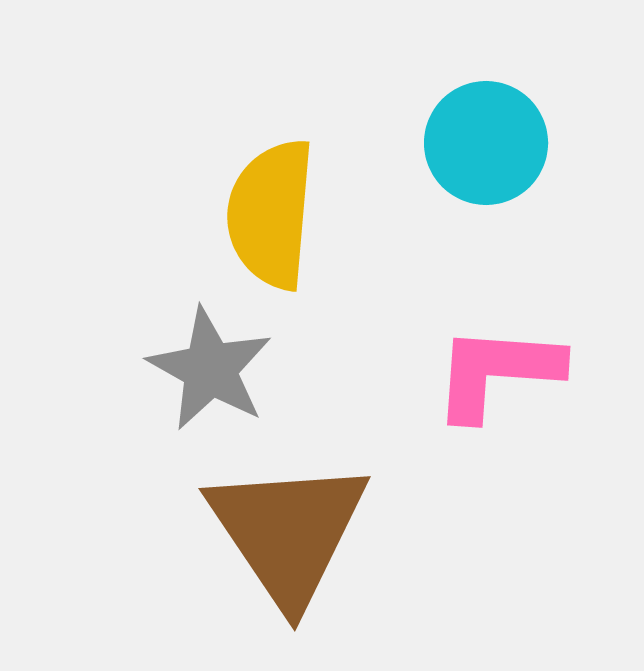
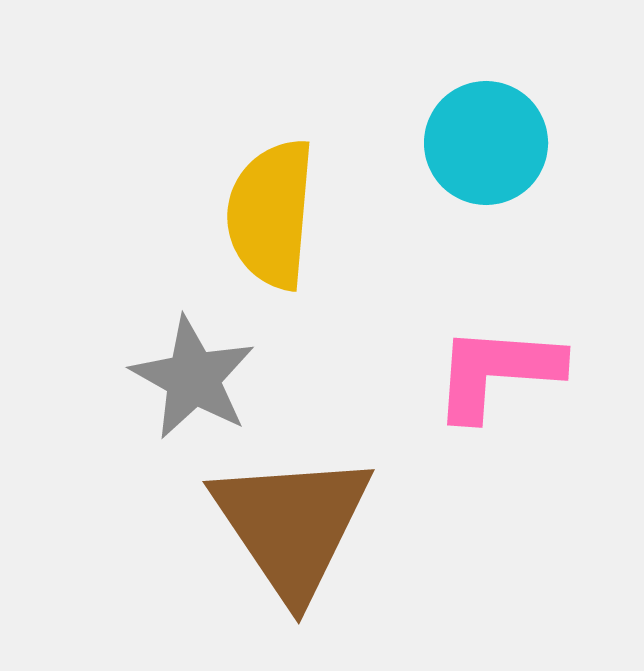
gray star: moved 17 px left, 9 px down
brown triangle: moved 4 px right, 7 px up
